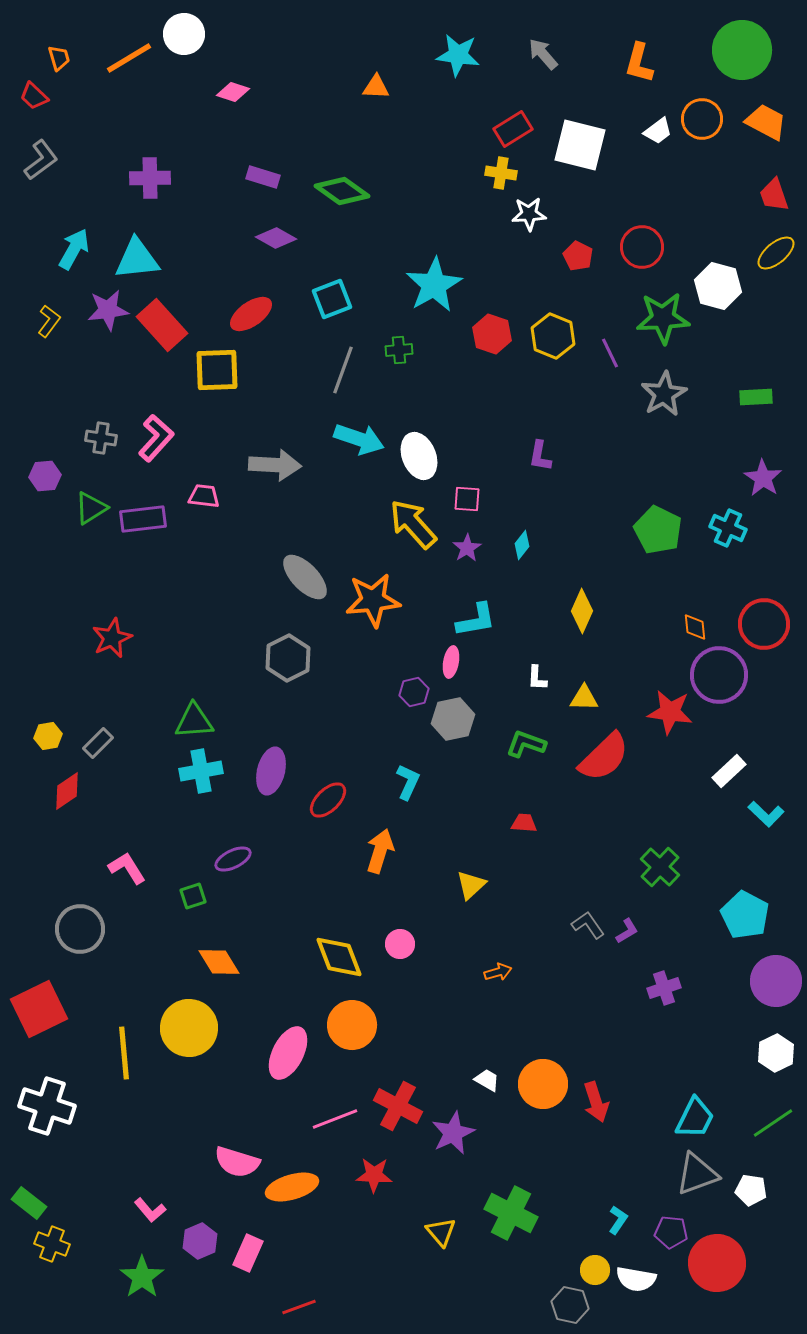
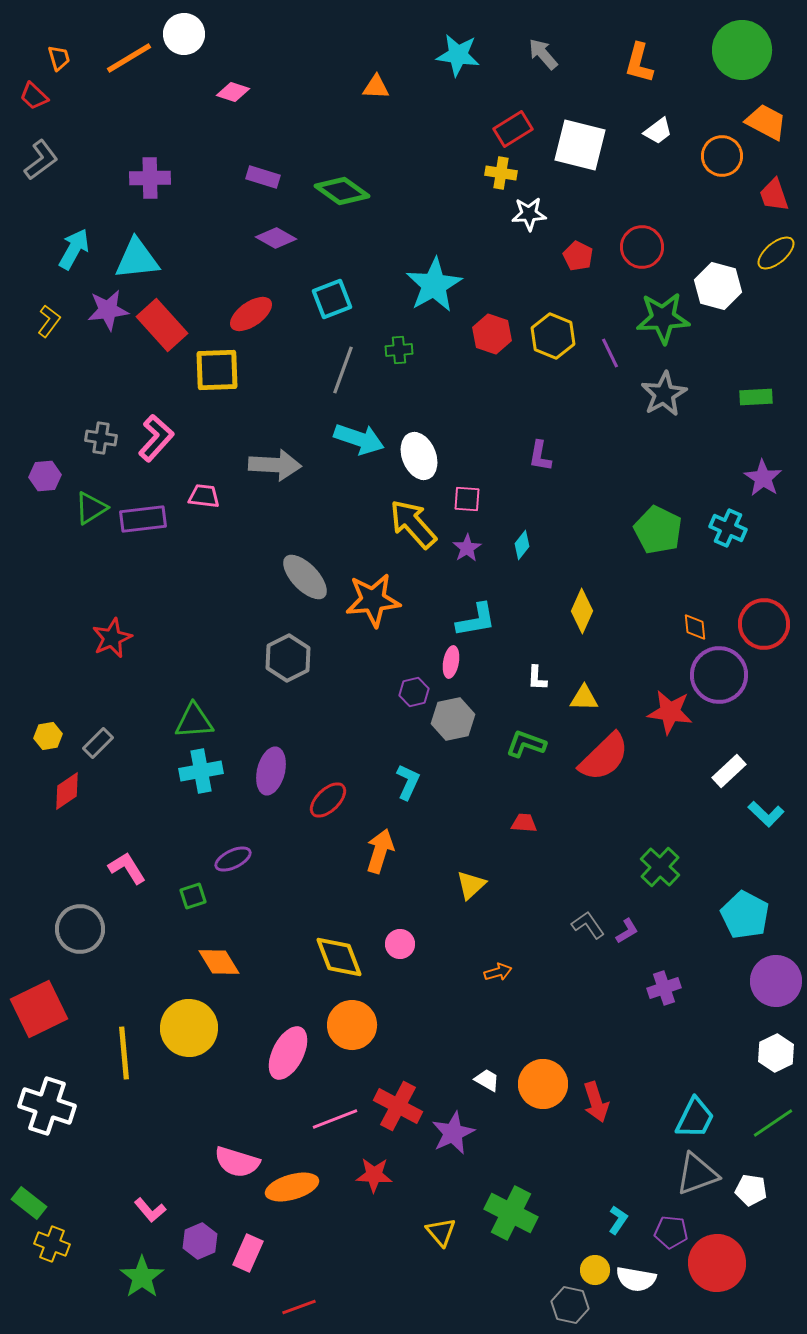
orange circle at (702, 119): moved 20 px right, 37 px down
